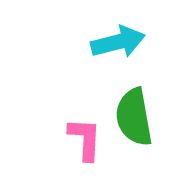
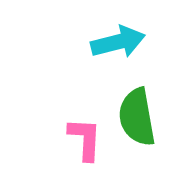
green semicircle: moved 3 px right
